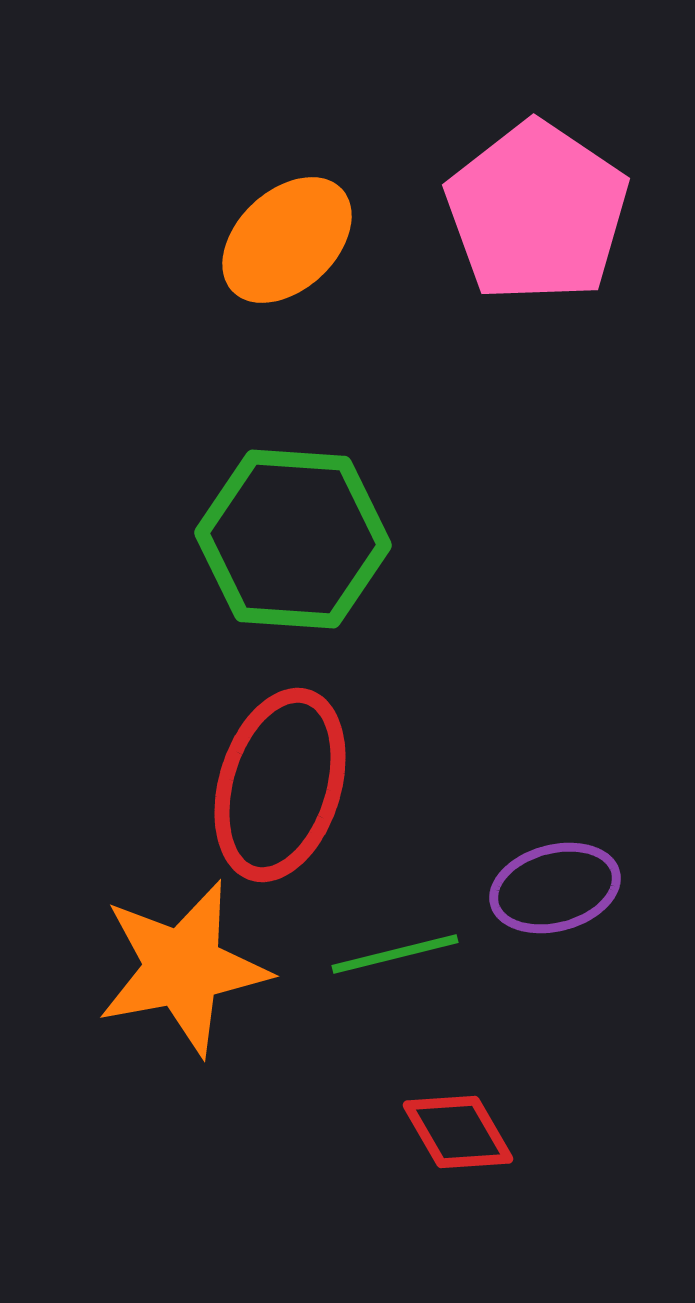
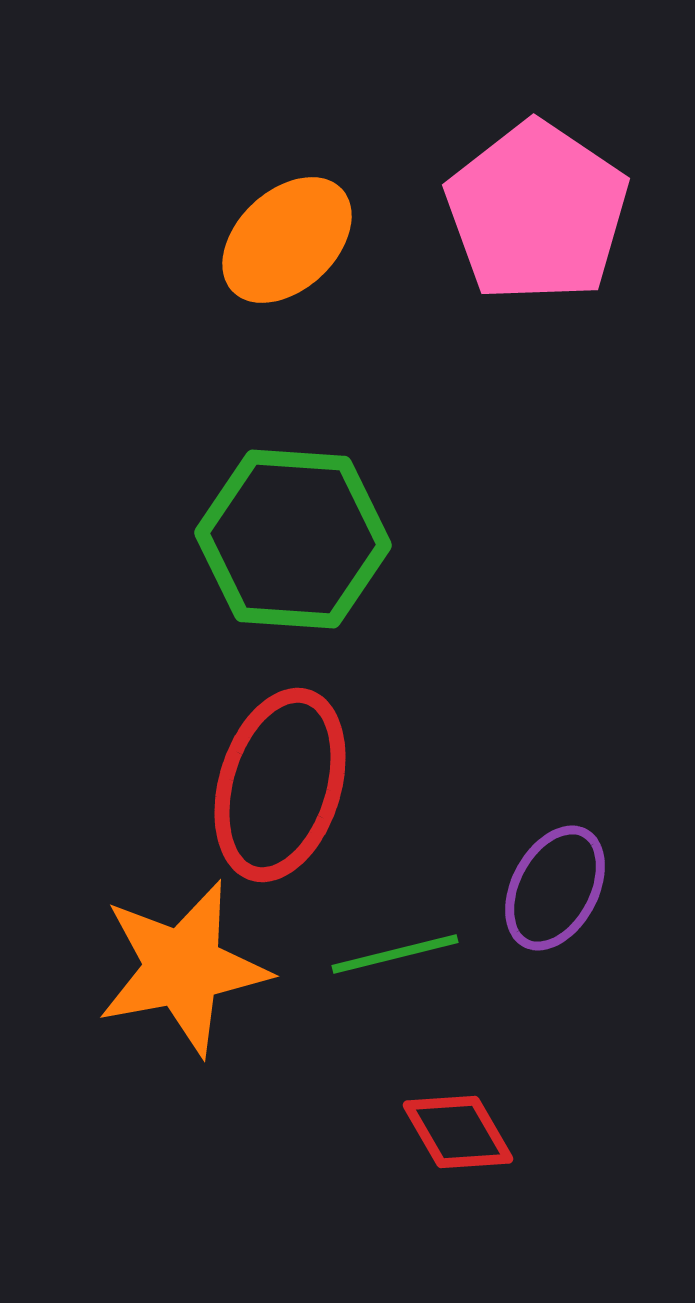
purple ellipse: rotated 47 degrees counterclockwise
